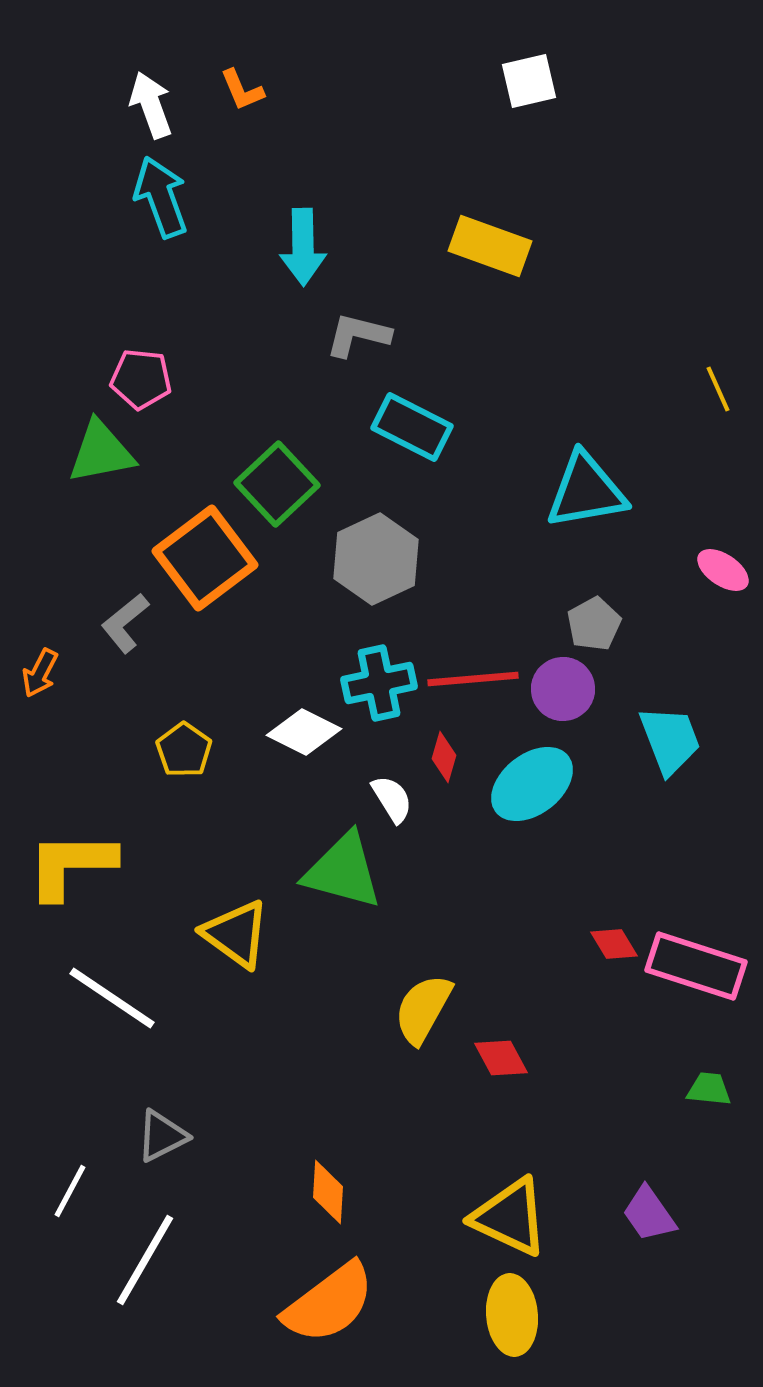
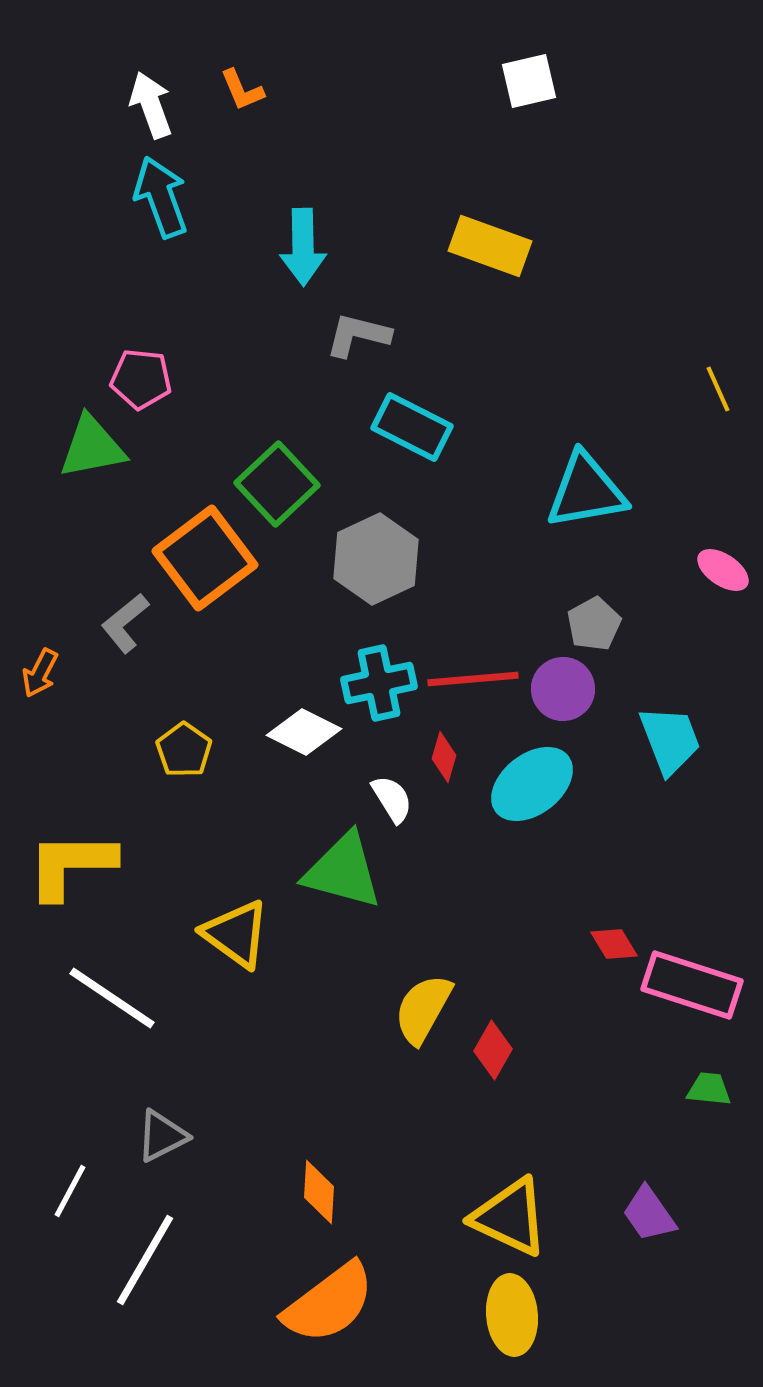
green triangle at (101, 452): moved 9 px left, 5 px up
pink rectangle at (696, 966): moved 4 px left, 19 px down
red diamond at (501, 1058): moved 8 px left, 8 px up; rotated 58 degrees clockwise
orange diamond at (328, 1192): moved 9 px left
